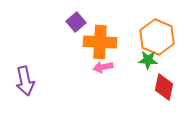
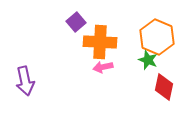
green star: rotated 18 degrees clockwise
